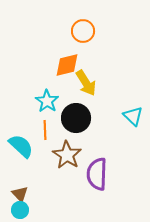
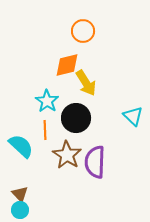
purple semicircle: moved 2 px left, 12 px up
